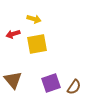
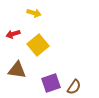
yellow arrow: moved 6 px up
yellow square: moved 1 px right, 1 px down; rotated 30 degrees counterclockwise
brown triangle: moved 4 px right, 10 px up; rotated 42 degrees counterclockwise
